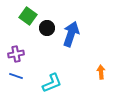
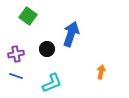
black circle: moved 21 px down
orange arrow: rotated 16 degrees clockwise
